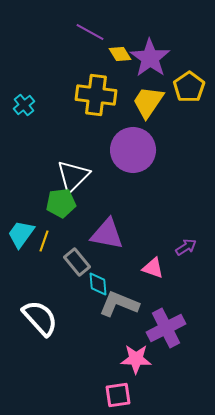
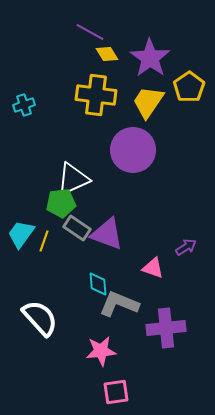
yellow diamond: moved 13 px left
cyan cross: rotated 20 degrees clockwise
white triangle: moved 3 px down; rotated 21 degrees clockwise
purple triangle: rotated 9 degrees clockwise
gray rectangle: moved 34 px up; rotated 16 degrees counterclockwise
purple cross: rotated 21 degrees clockwise
pink star: moved 35 px left, 8 px up; rotated 8 degrees counterclockwise
pink square: moved 2 px left, 3 px up
